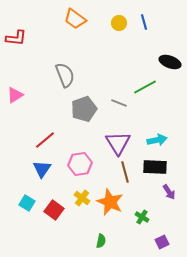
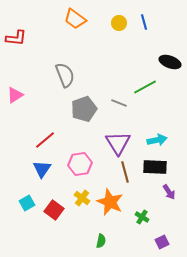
cyan square: rotated 28 degrees clockwise
